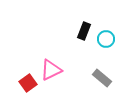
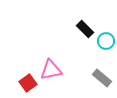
black rectangle: moved 1 px right, 2 px up; rotated 66 degrees counterclockwise
cyan circle: moved 2 px down
pink triangle: rotated 15 degrees clockwise
